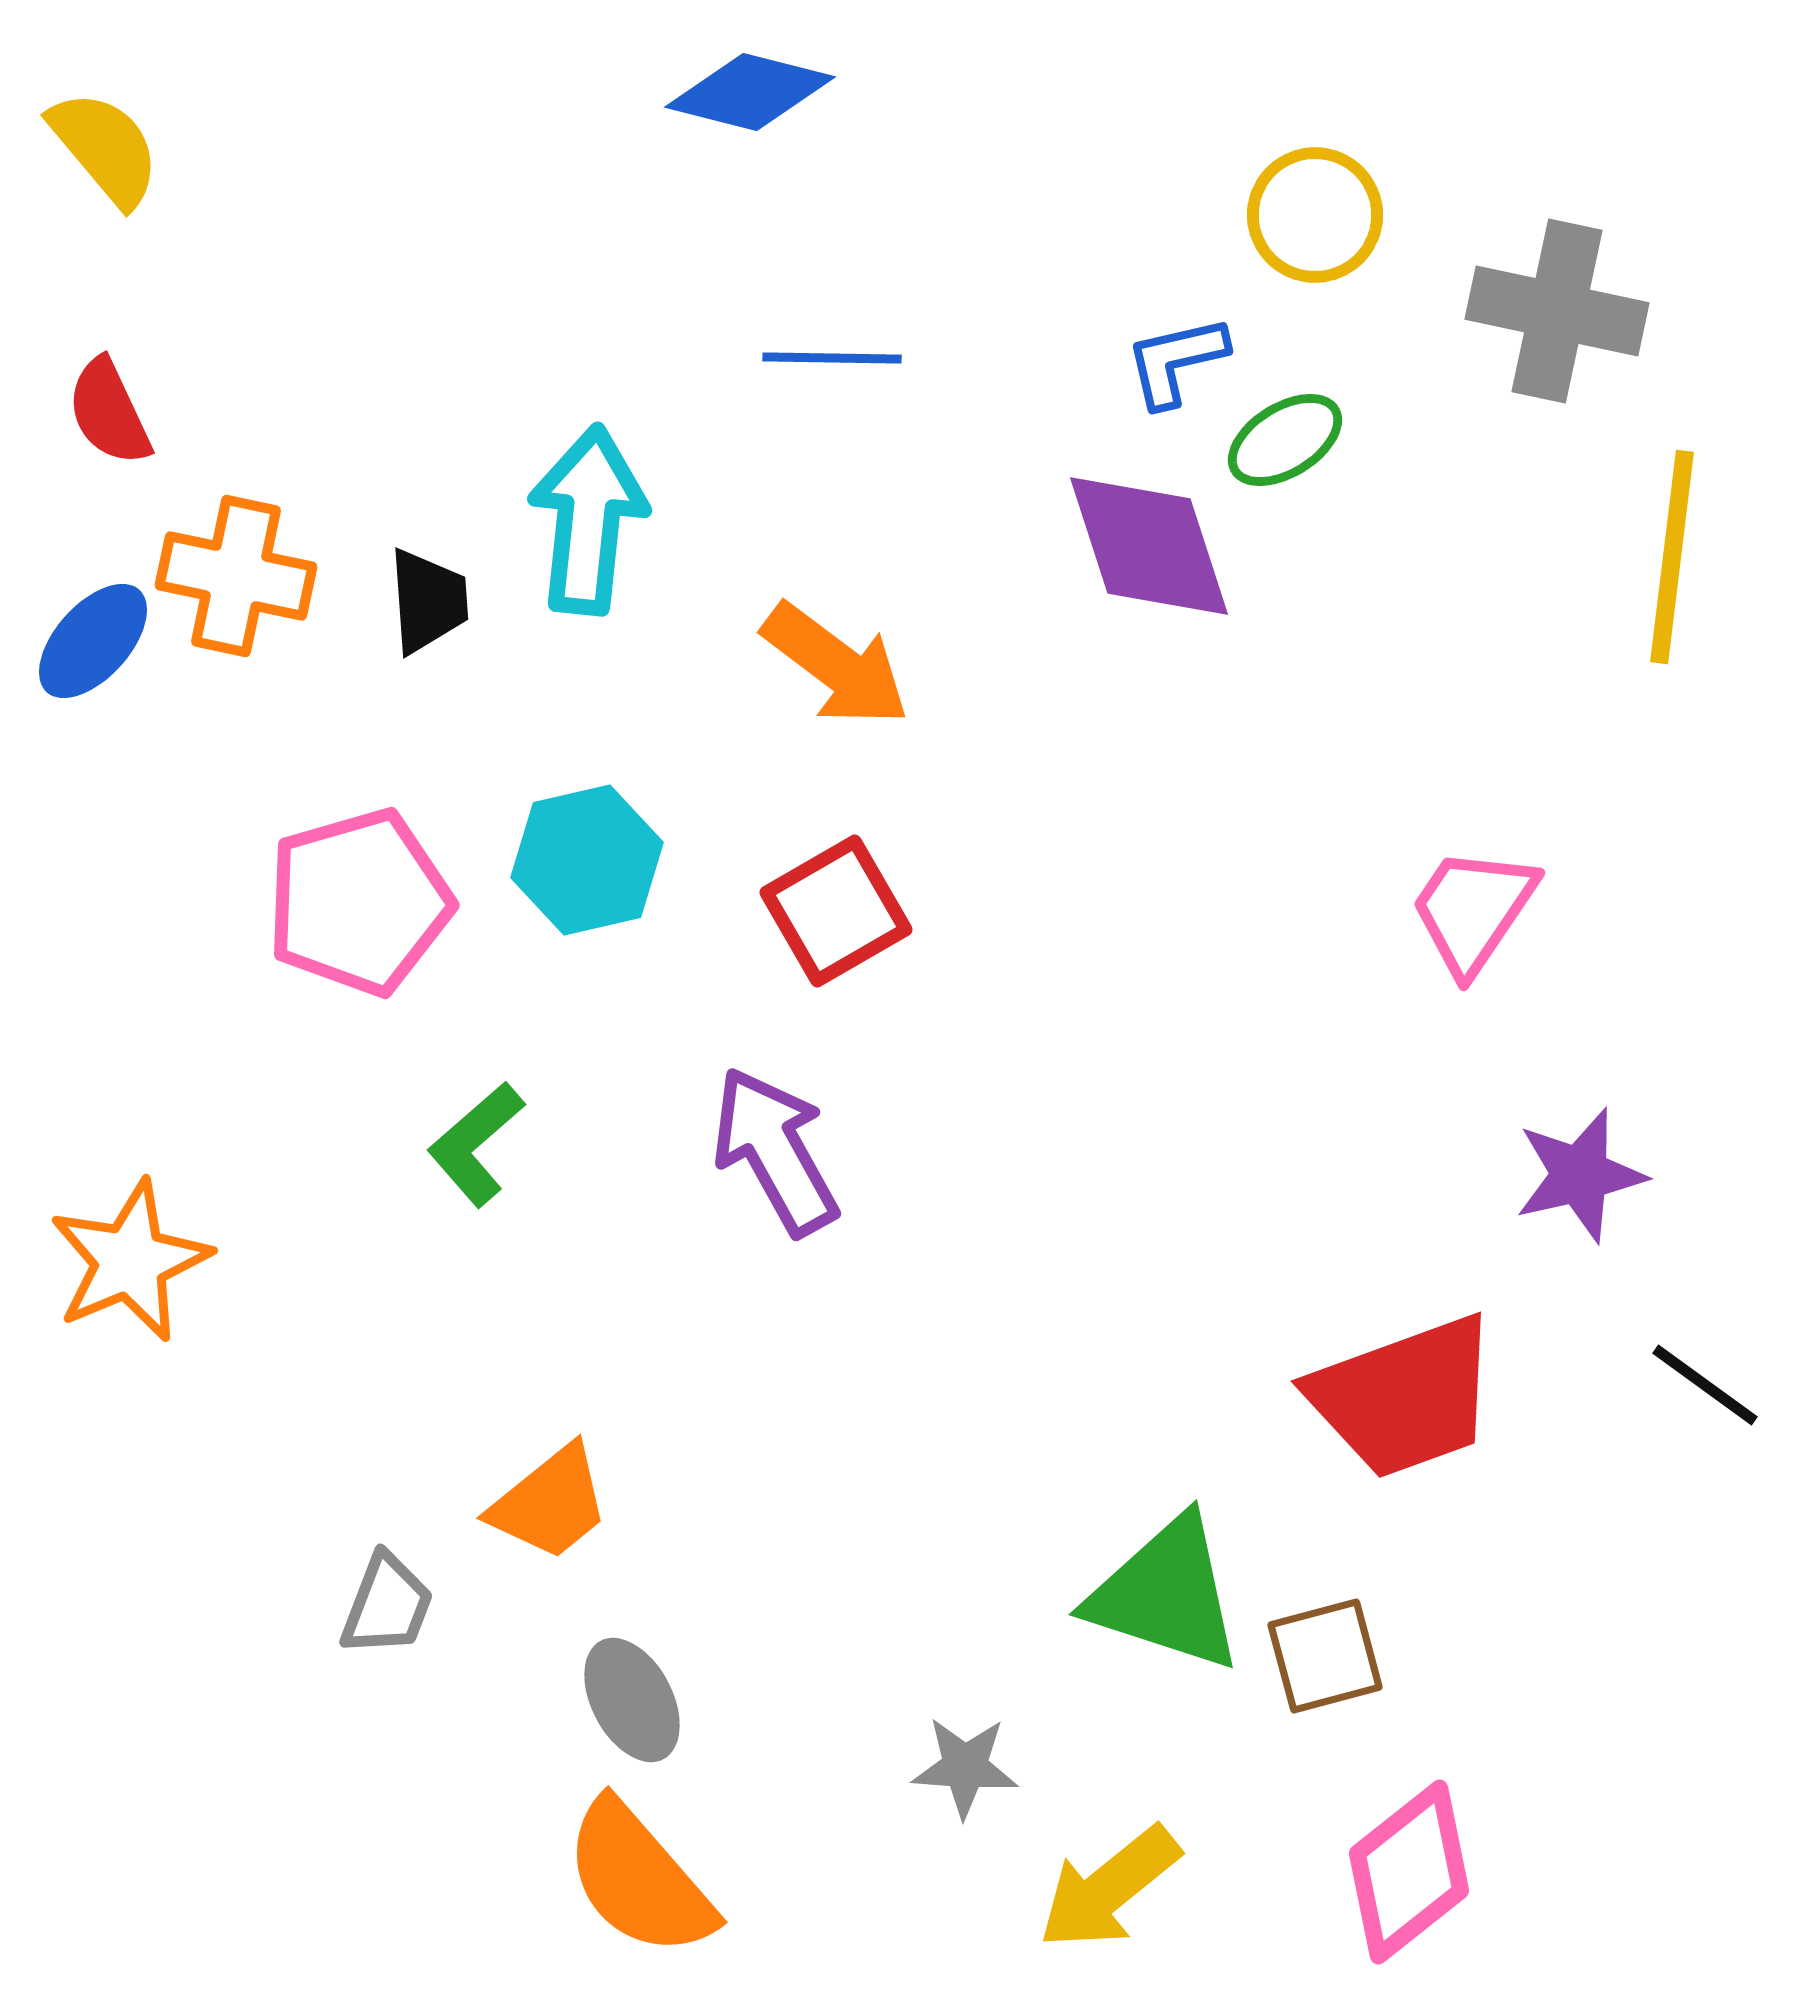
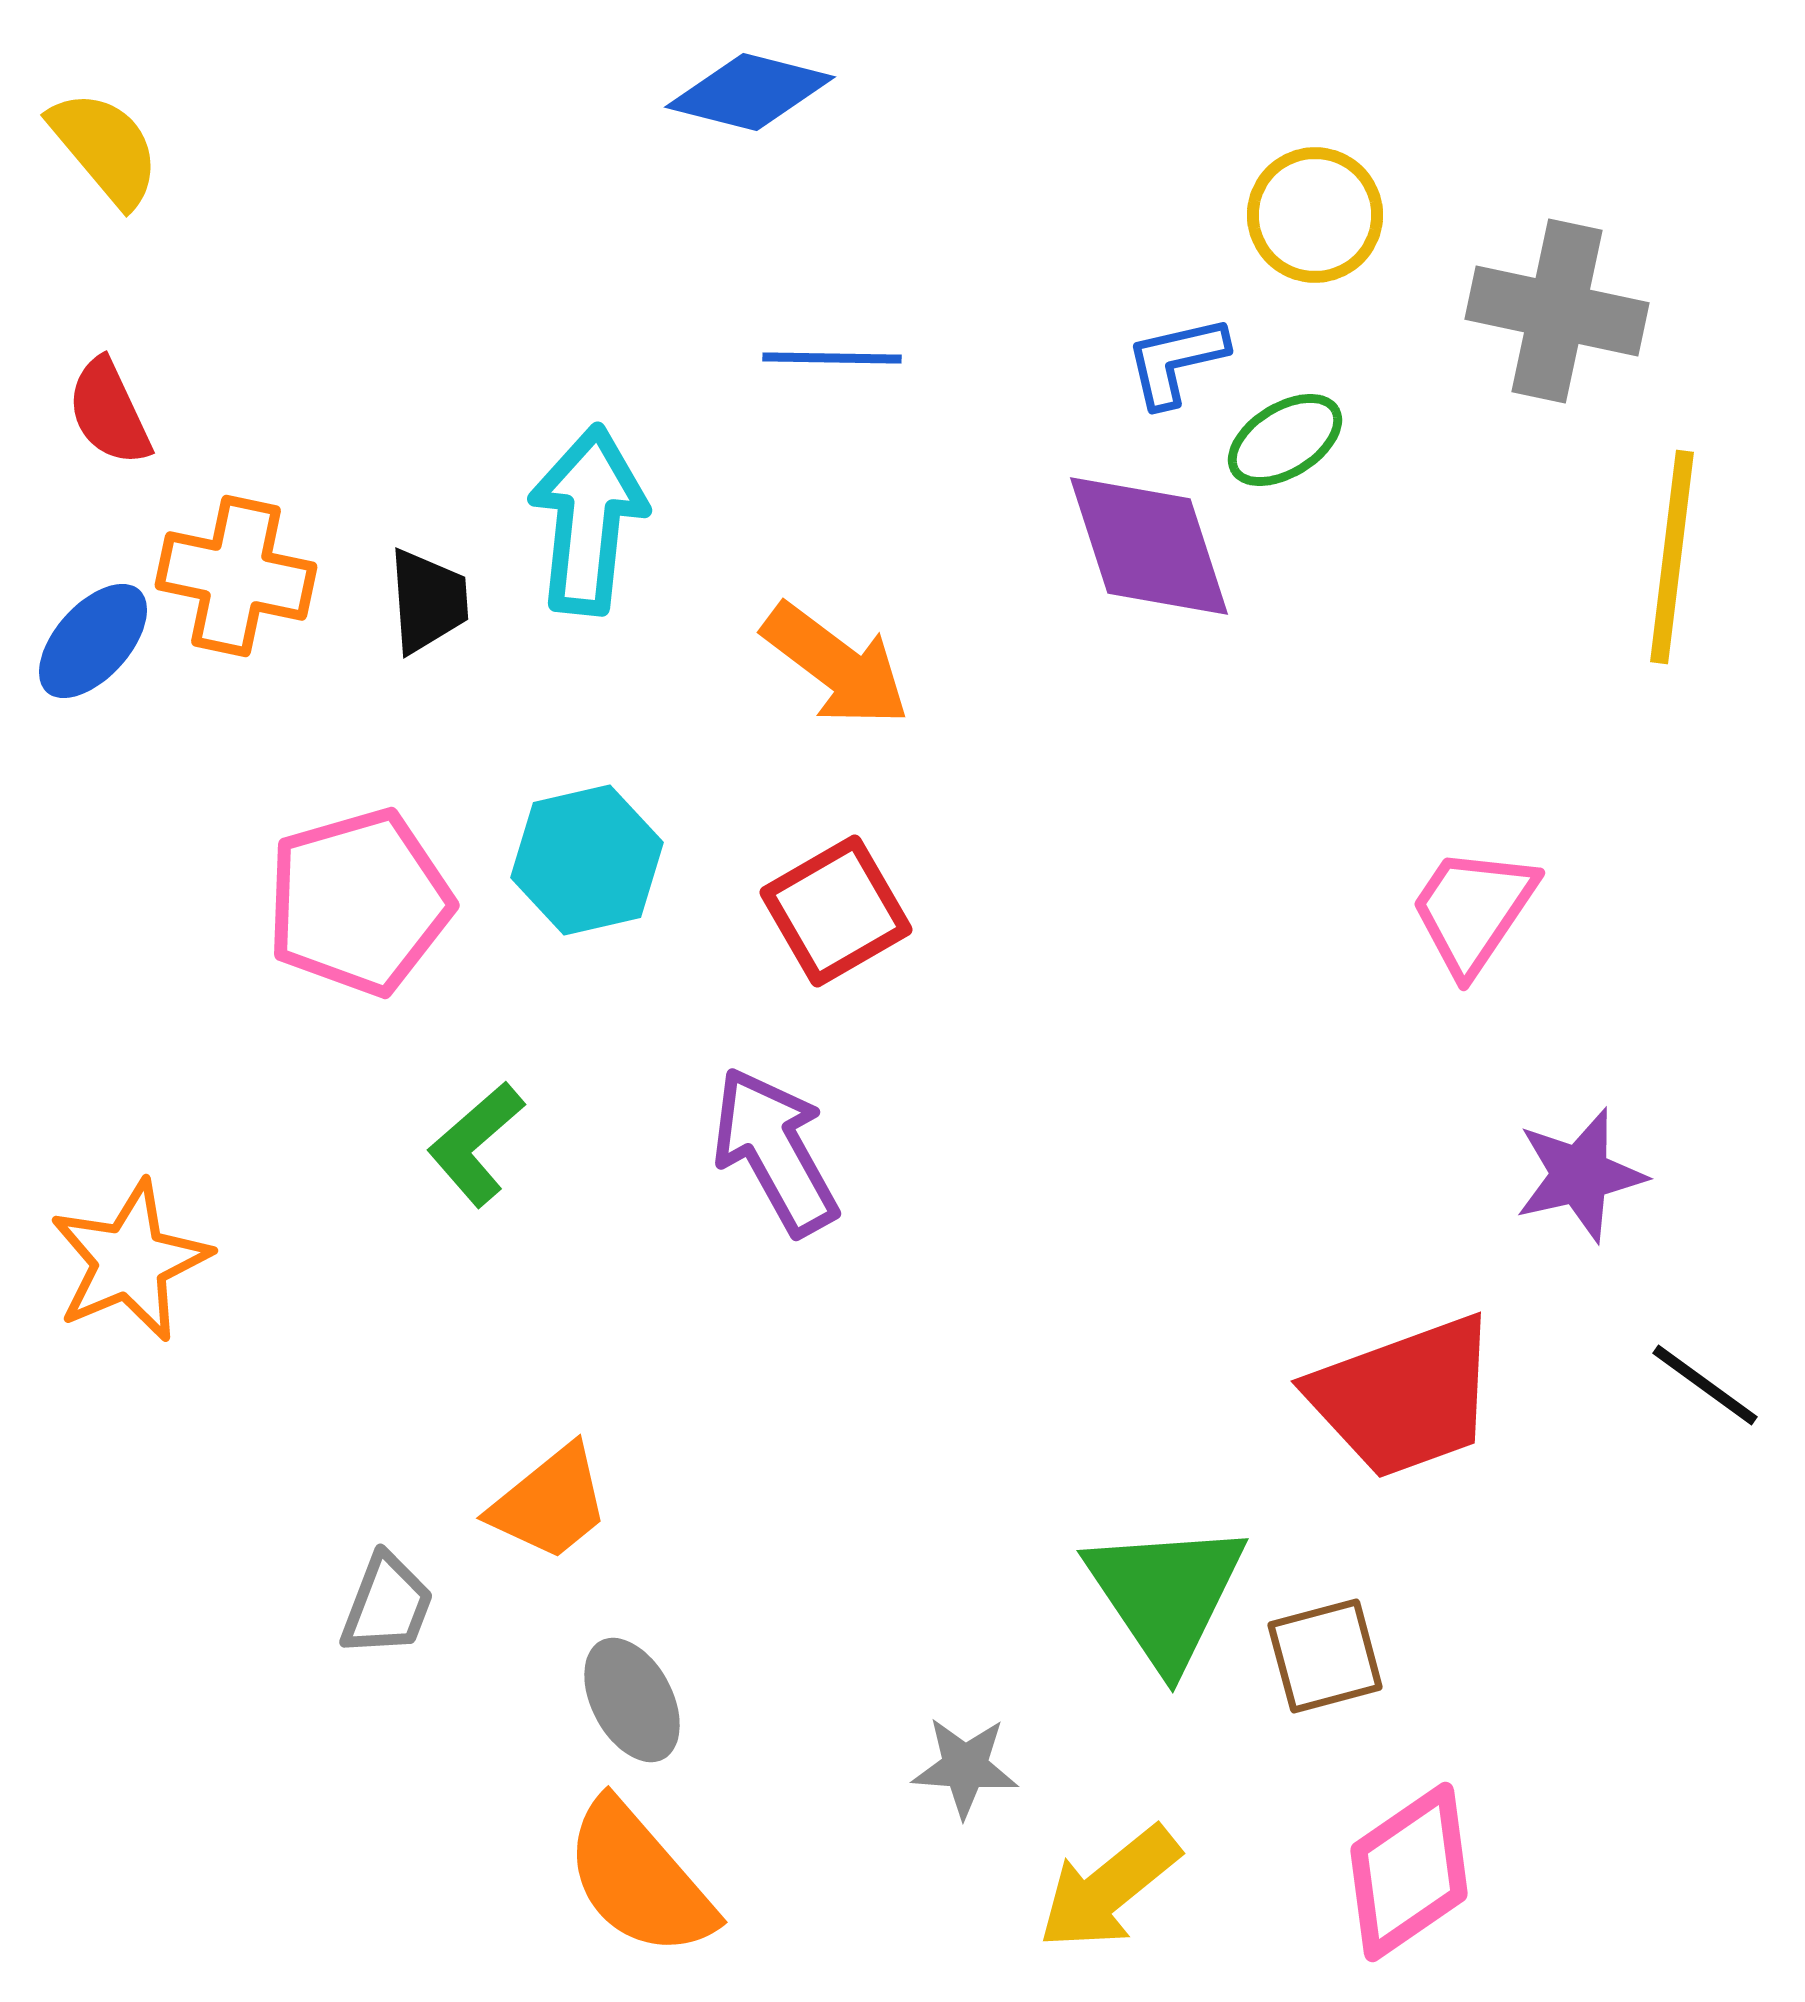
green triangle: rotated 38 degrees clockwise
pink diamond: rotated 4 degrees clockwise
